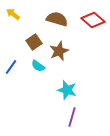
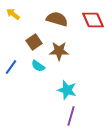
red diamond: rotated 25 degrees clockwise
brown star: rotated 24 degrees clockwise
purple line: moved 1 px left, 1 px up
